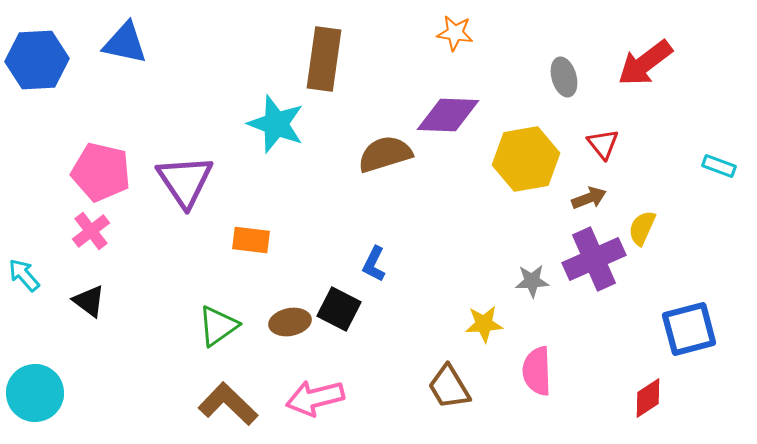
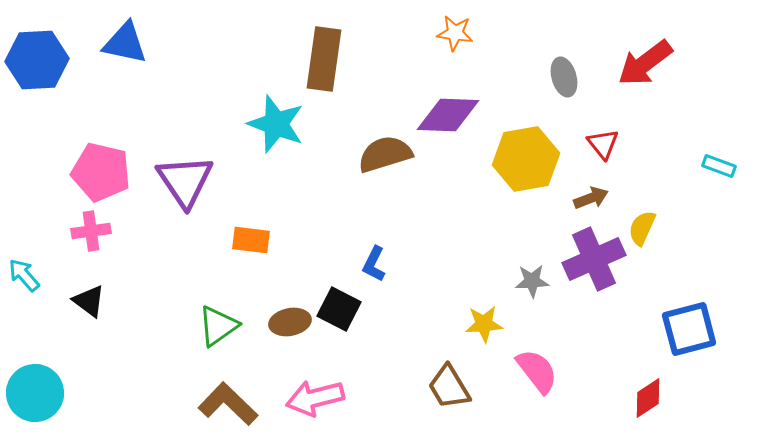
brown arrow: moved 2 px right
pink cross: rotated 30 degrees clockwise
pink semicircle: rotated 144 degrees clockwise
